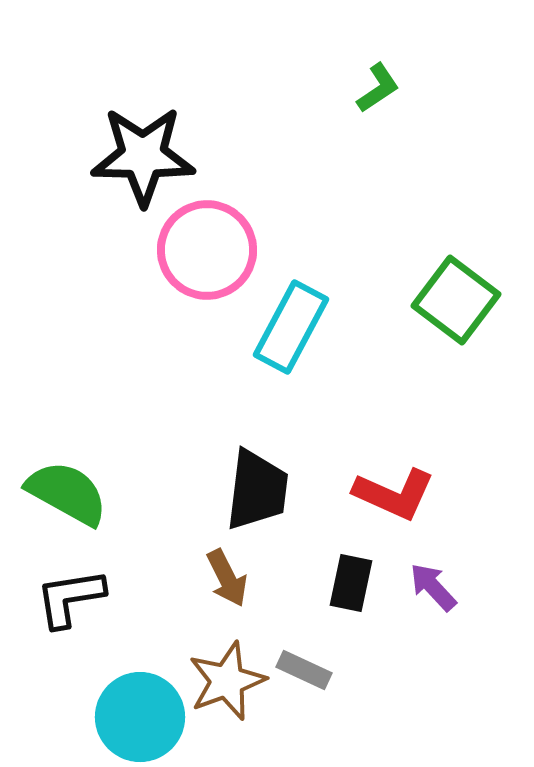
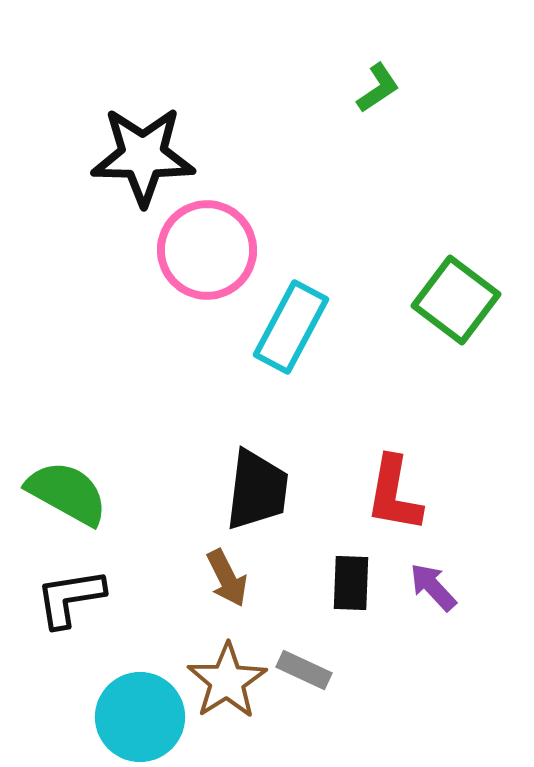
red L-shape: rotated 76 degrees clockwise
black rectangle: rotated 10 degrees counterclockwise
brown star: rotated 12 degrees counterclockwise
